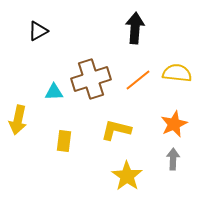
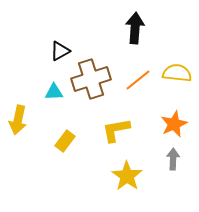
black triangle: moved 22 px right, 20 px down
yellow L-shape: rotated 24 degrees counterclockwise
yellow rectangle: moved 1 px right; rotated 30 degrees clockwise
